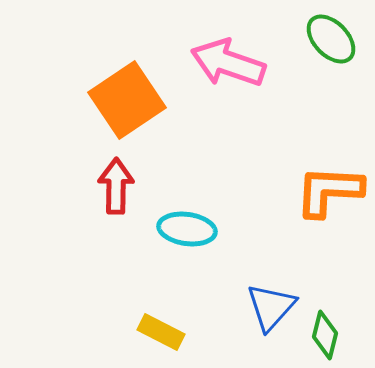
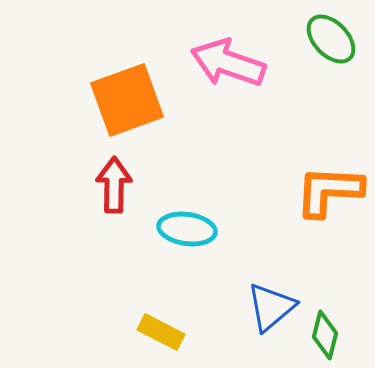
orange square: rotated 14 degrees clockwise
red arrow: moved 2 px left, 1 px up
blue triangle: rotated 8 degrees clockwise
